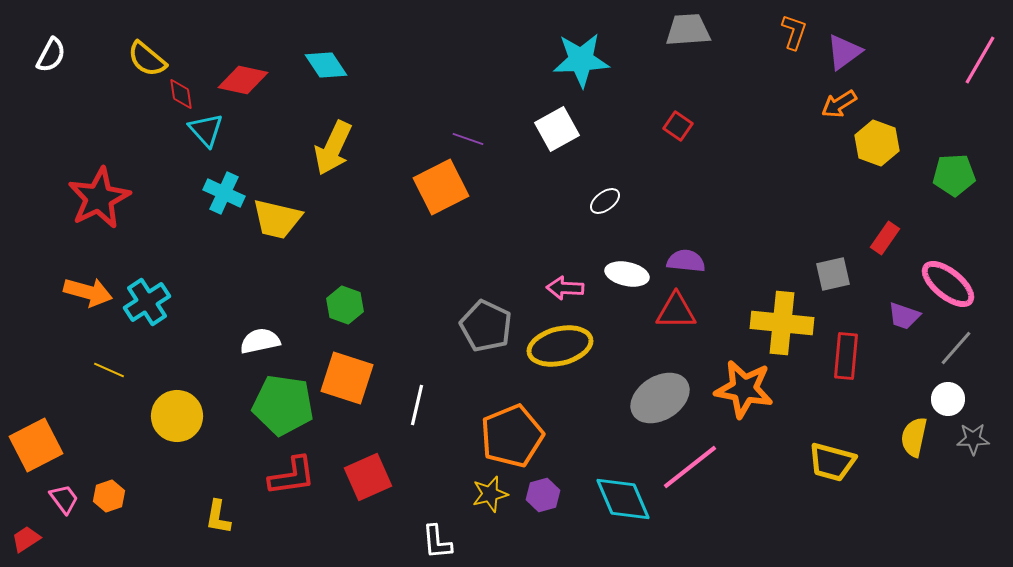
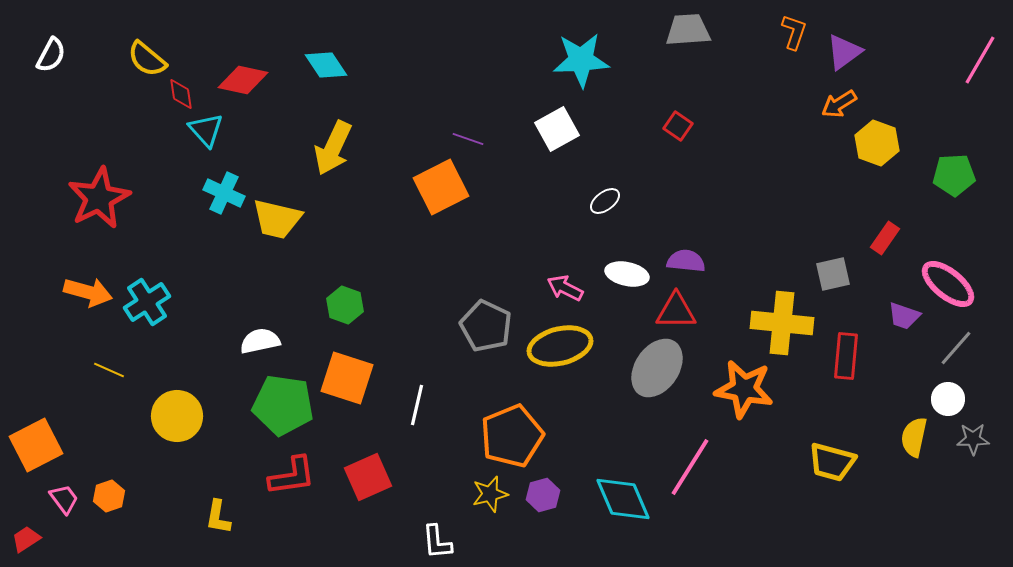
pink arrow at (565, 288): rotated 24 degrees clockwise
gray ellipse at (660, 398): moved 3 px left, 30 px up; rotated 24 degrees counterclockwise
pink line at (690, 467): rotated 20 degrees counterclockwise
